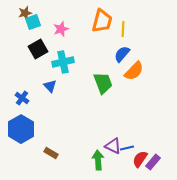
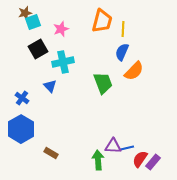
blue semicircle: moved 2 px up; rotated 18 degrees counterclockwise
purple triangle: rotated 24 degrees counterclockwise
